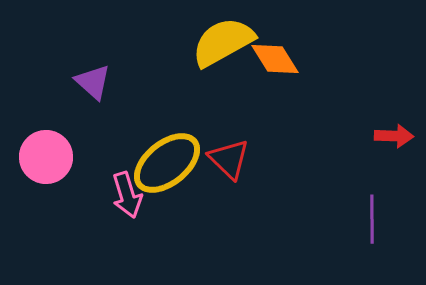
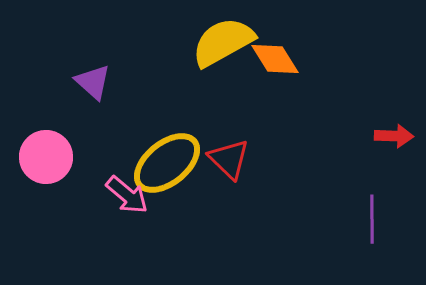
pink arrow: rotated 33 degrees counterclockwise
